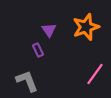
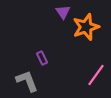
purple triangle: moved 14 px right, 18 px up
purple rectangle: moved 4 px right, 8 px down
pink line: moved 1 px right, 1 px down
